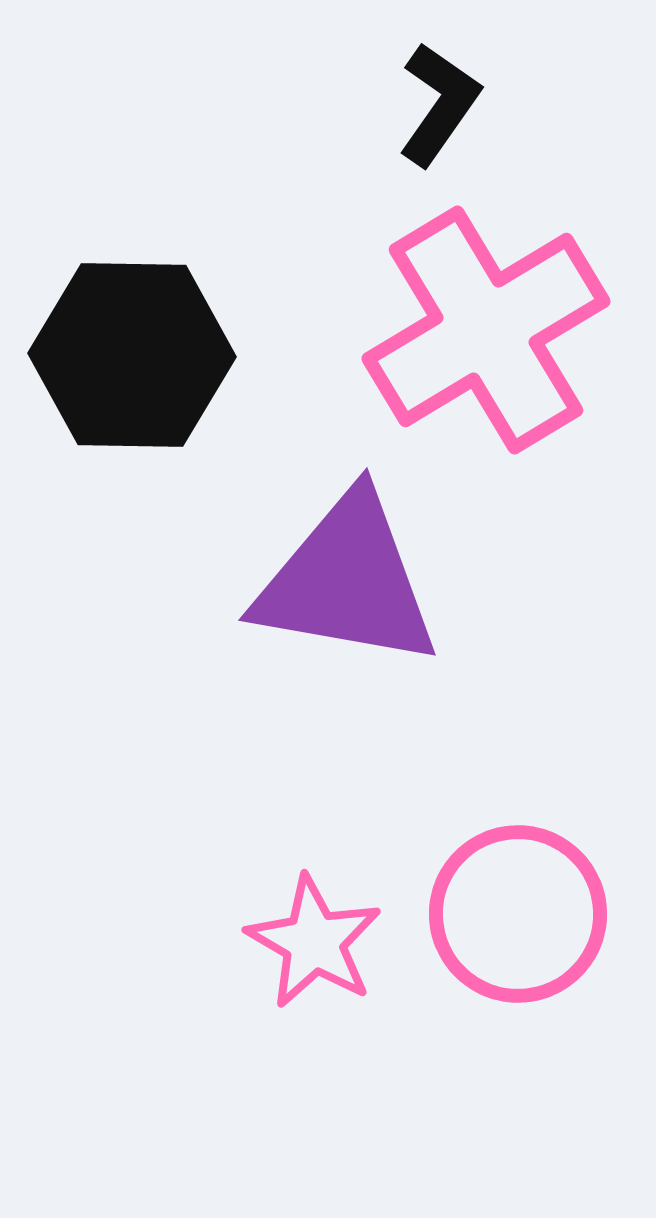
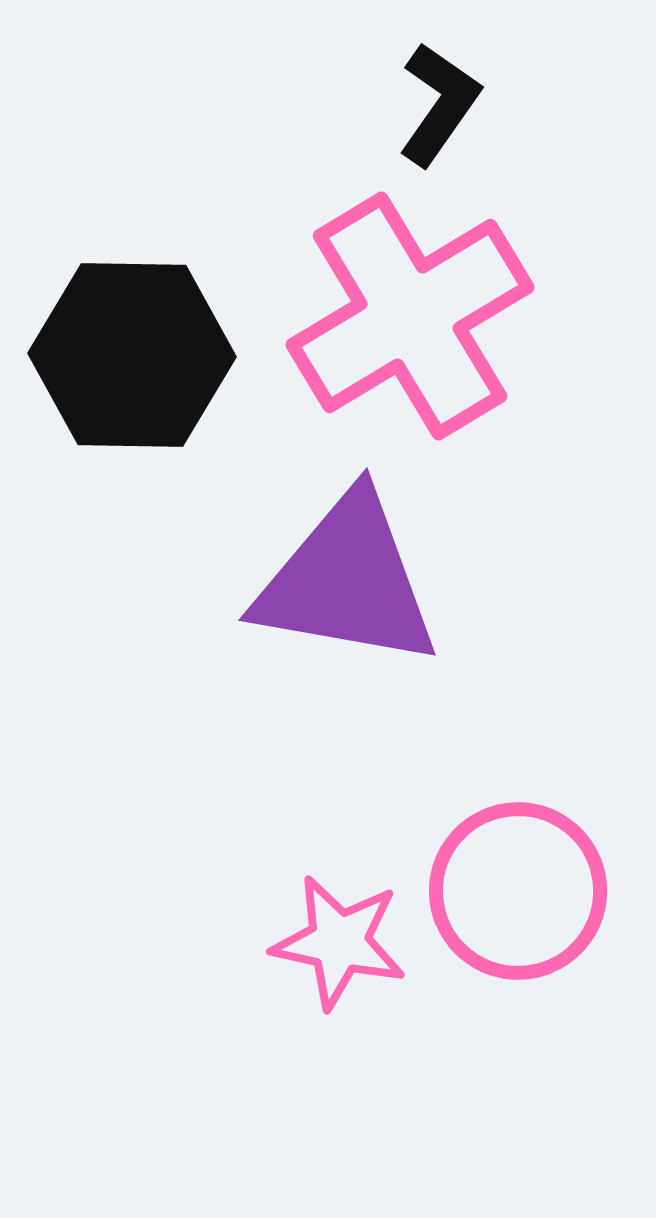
pink cross: moved 76 px left, 14 px up
pink circle: moved 23 px up
pink star: moved 25 px right; rotated 18 degrees counterclockwise
